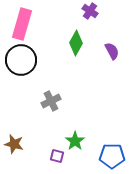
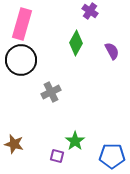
gray cross: moved 9 px up
